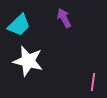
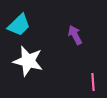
purple arrow: moved 11 px right, 17 px down
pink line: rotated 12 degrees counterclockwise
